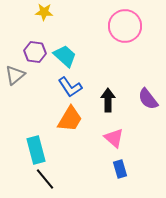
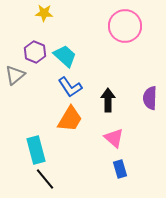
yellow star: moved 1 px down
purple hexagon: rotated 15 degrees clockwise
purple semicircle: moved 2 px right, 1 px up; rotated 40 degrees clockwise
